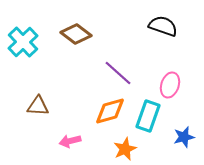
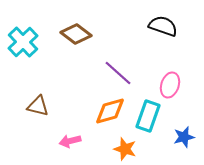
brown triangle: rotated 10 degrees clockwise
orange star: rotated 30 degrees counterclockwise
